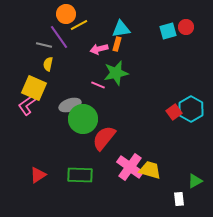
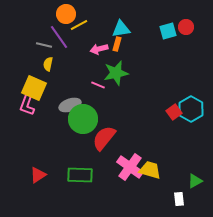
pink L-shape: rotated 35 degrees counterclockwise
